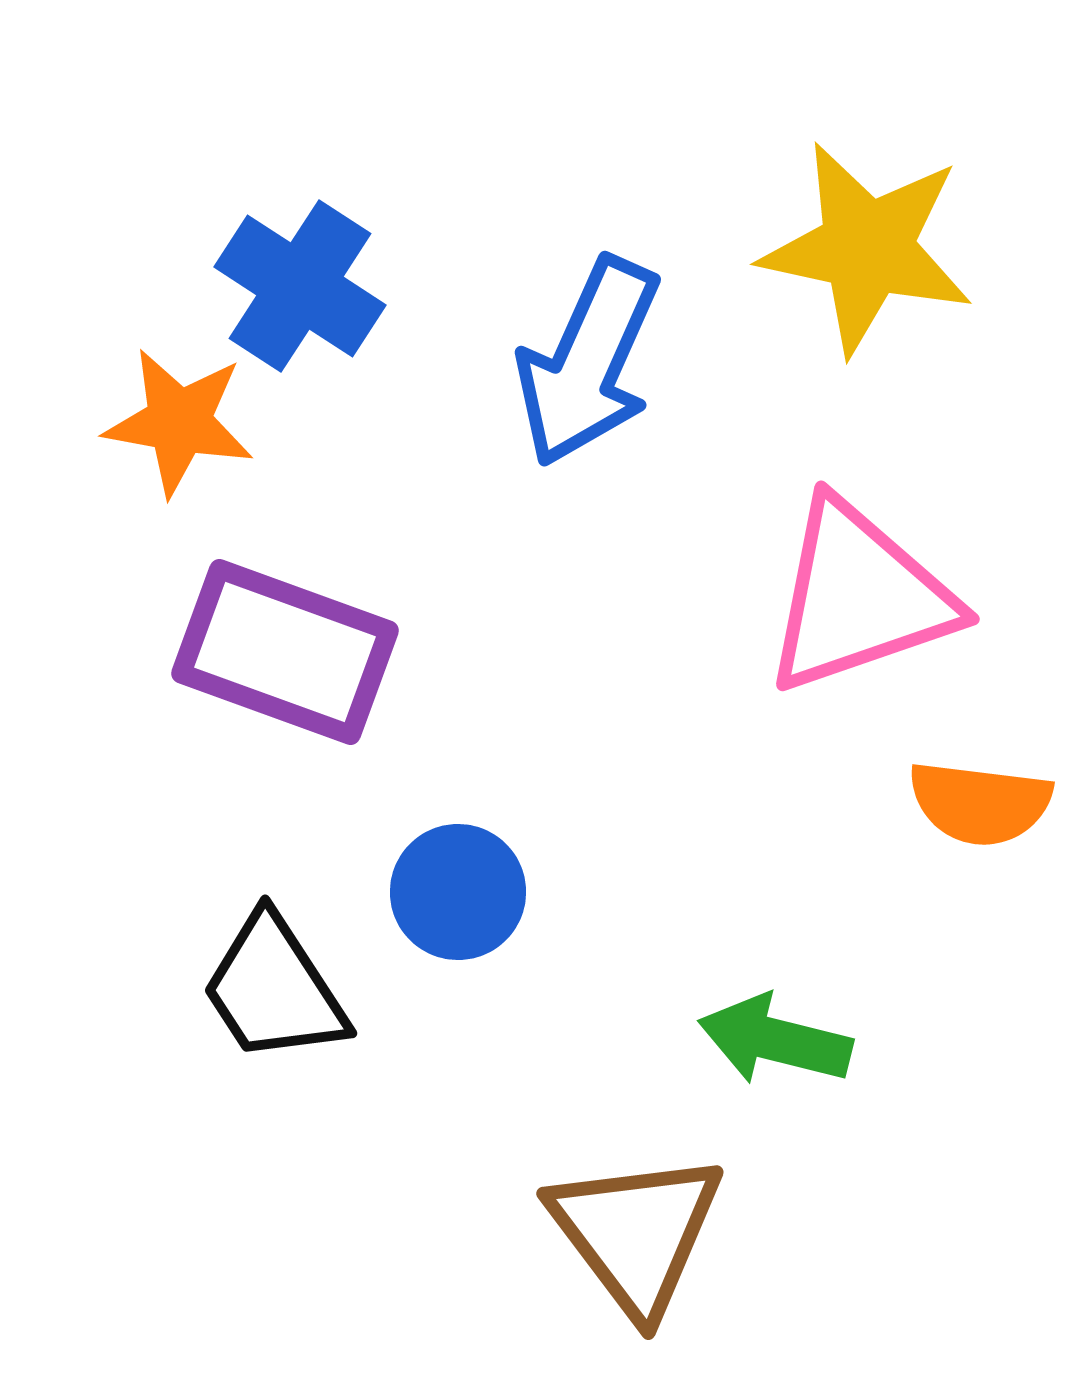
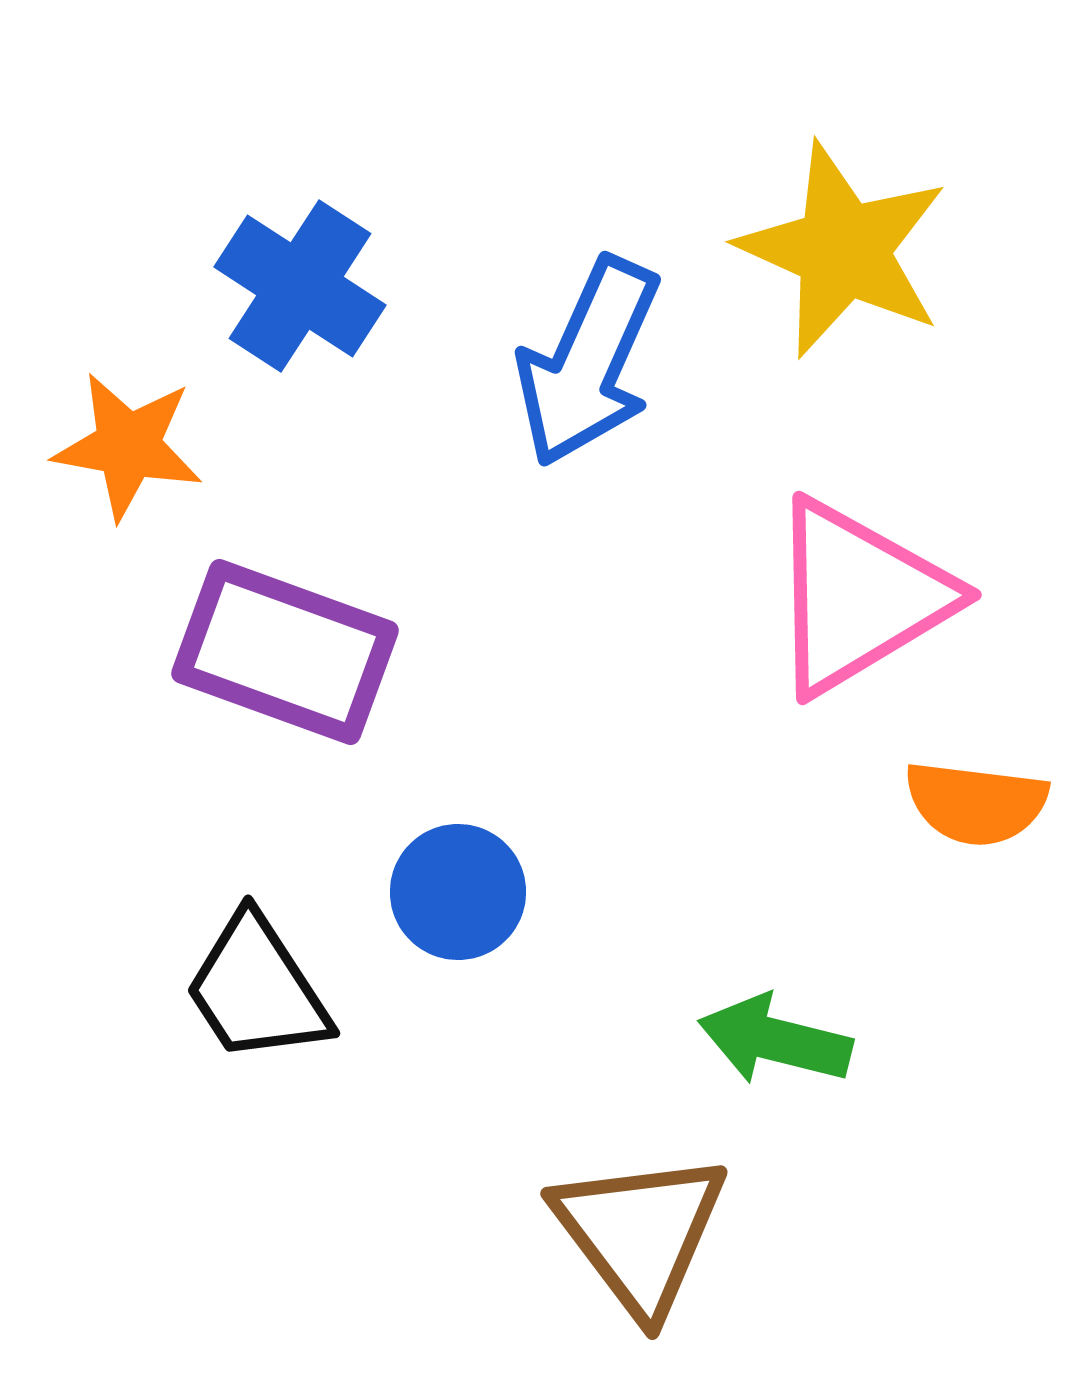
yellow star: moved 24 px left, 2 px down; rotated 12 degrees clockwise
orange star: moved 51 px left, 24 px down
pink triangle: rotated 12 degrees counterclockwise
orange semicircle: moved 4 px left
black trapezoid: moved 17 px left
brown triangle: moved 4 px right
